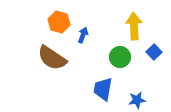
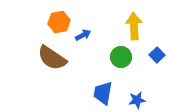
orange hexagon: rotated 25 degrees counterclockwise
blue arrow: rotated 42 degrees clockwise
blue square: moved 3 px right, 3 px down
green circle: moved 1 px right
blue trapezoid: moved 4 px down
